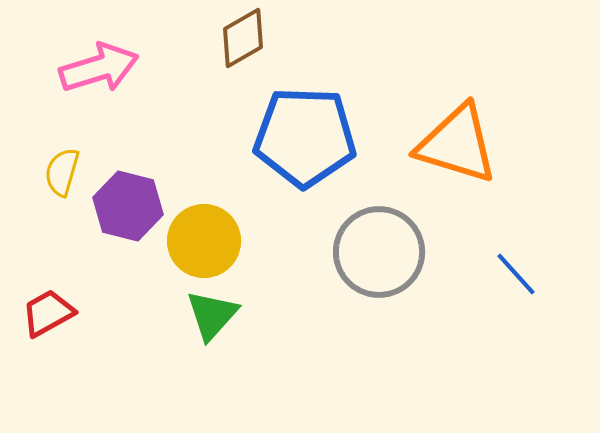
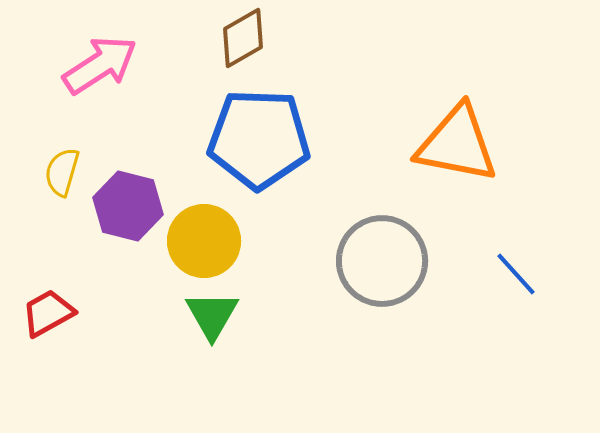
pink arrow: moved 1 px right, 3 px up; rotated 16 degrees counterclockwise
blue pentagon: moved 46 px left, 2 px down
orange triangle: rotated 6 degrees counterclockwise
gray circle: moved 3 px right, 9 px down
green triangle: rotated 12 degrees counterclockwise
